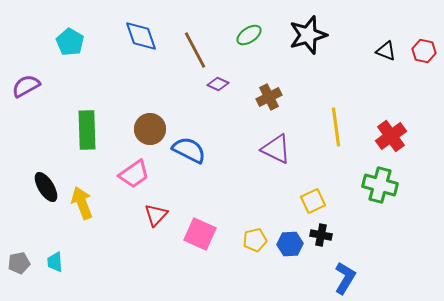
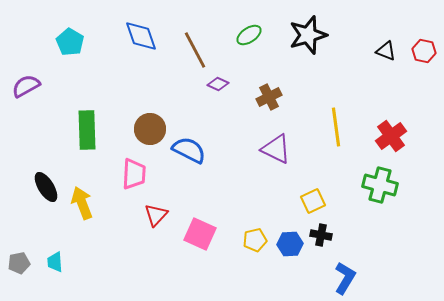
pink trapezoid: rotated 52 degrees counterclockwise
